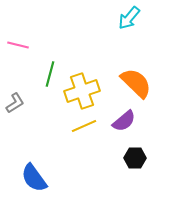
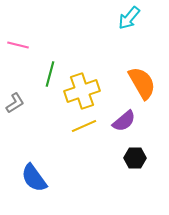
orange semicircle: moved 6 px right; rotated 16 degrees clockwise
